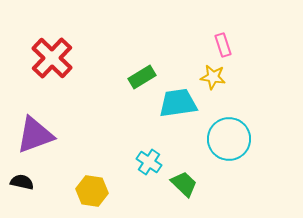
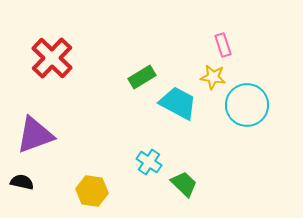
cyan trapezoid: rotated 36 degrees clockwise
cyan circle: moved 18 px right, 34 px up
